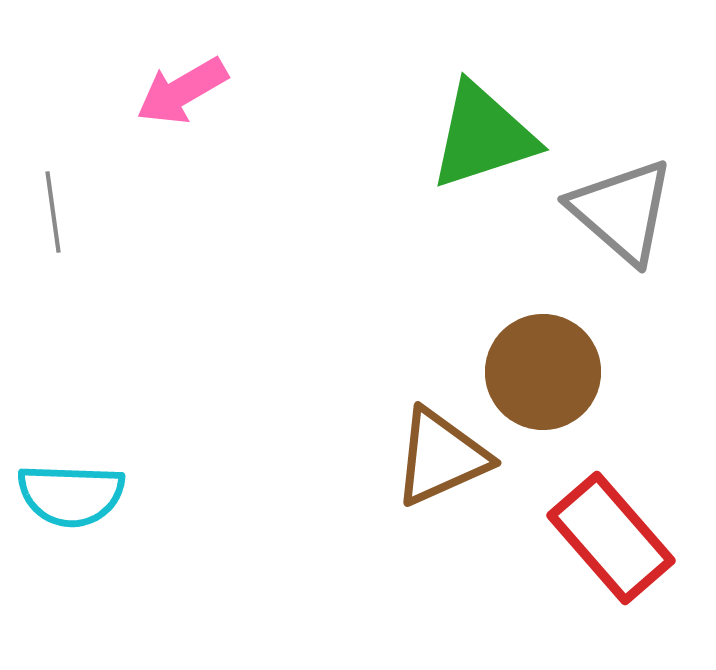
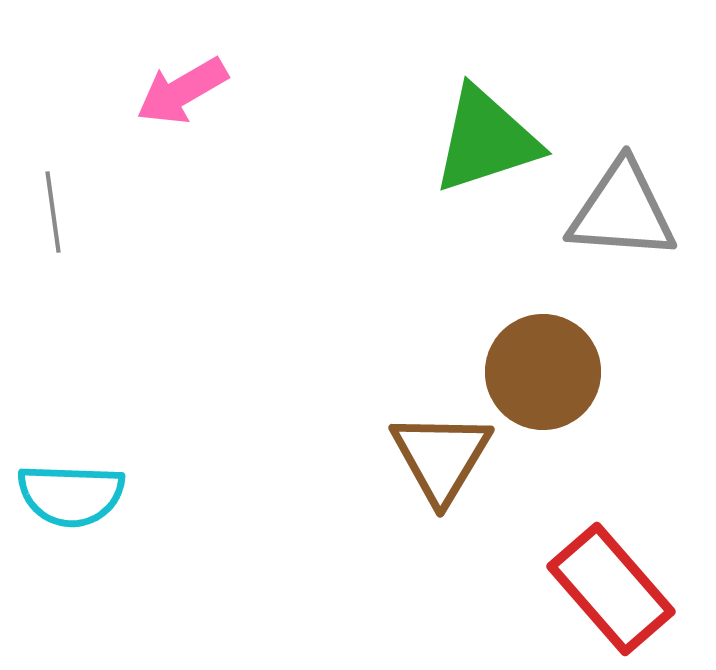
green triangle: moved 3 px right, 4 px down
gray triangle: rotated 37 degrees counterclockwise
brown triangle: rotated 35 degrees counterclockwise
red rectangle: moved 51 px down
